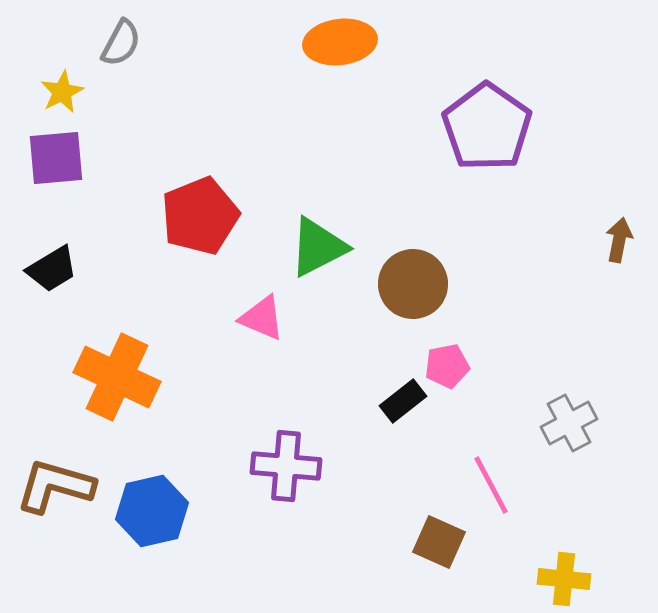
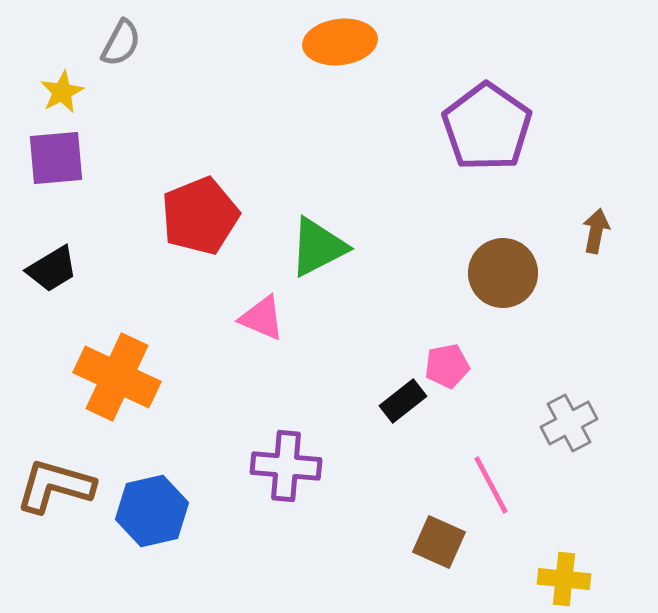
brown arrow: moved 23 px left, 9 px up
brown circle: moved 90 px right, 11 px up
